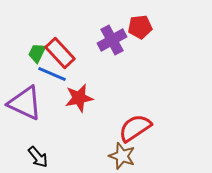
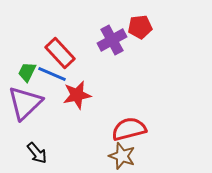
green trapezoid: moved 10 px left, 19 px down
red star: moved 2 px left, 3 px up
purple triangle: rotated 51 degrees clockwise
red semicircle: moved 6 px left, 1 px down; rotated 20 degrees clockwise
black arrow: moved 1 px left, 4 px up
